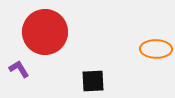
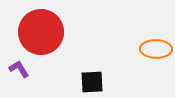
red circle: moved 4 px left
black square: moved 1 px left, 1 px down
